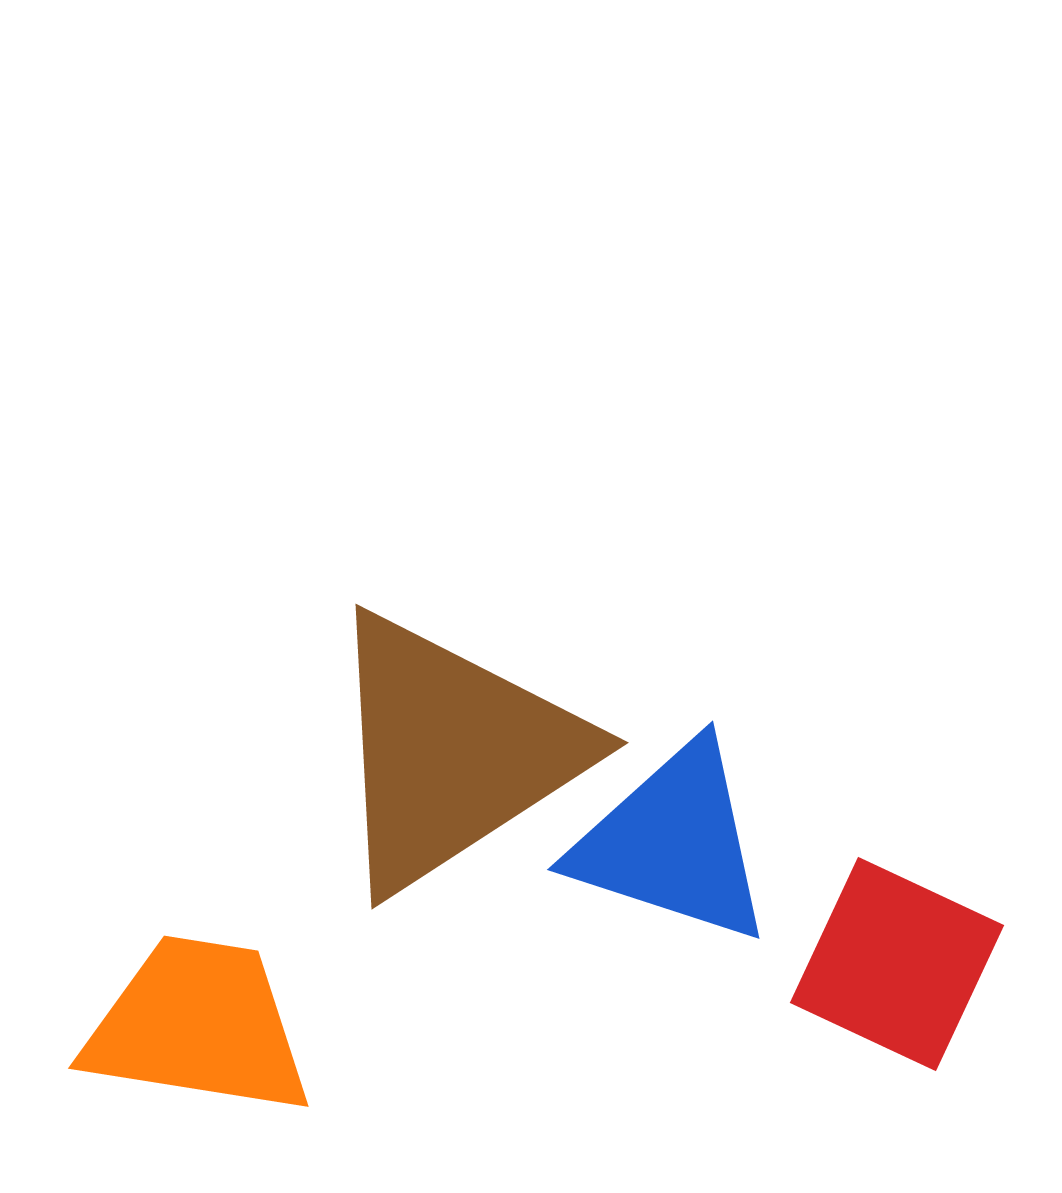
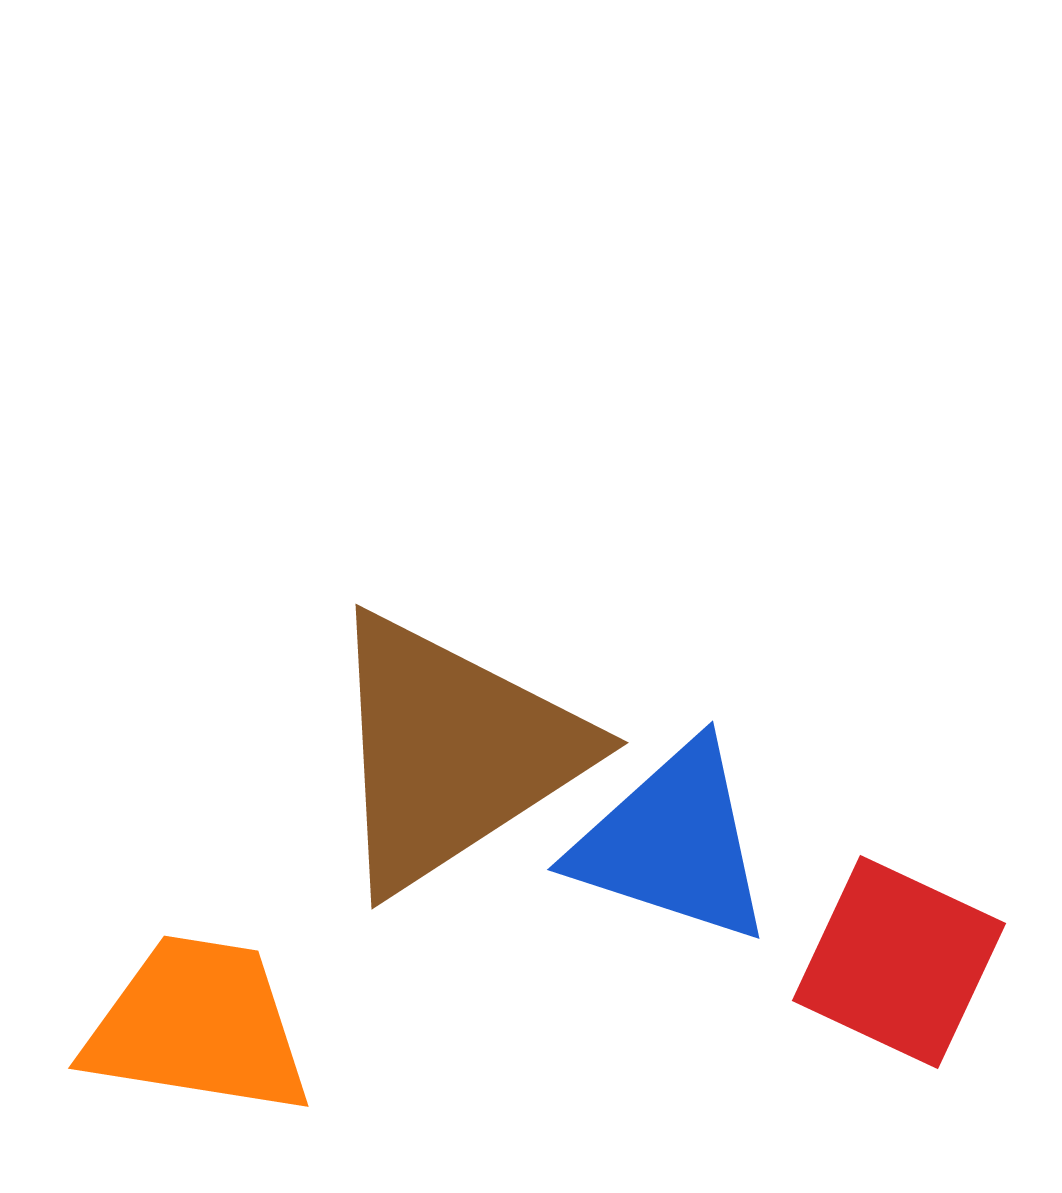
red square: moved 2 px right, 2 px up
